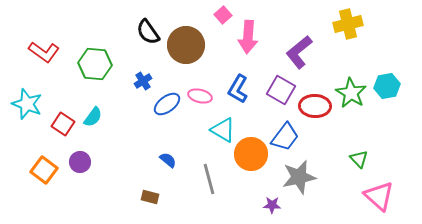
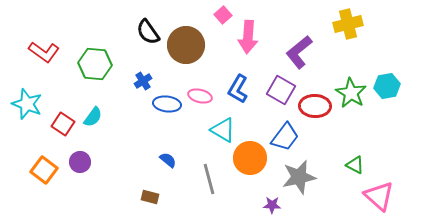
blue ellipse: rotated 44 degrees clockwise
orange circle: moved 1 px left, 4 px down
green triangle: moved 4 px left, 6 px down; rotated 18 degrees counterclockwise
